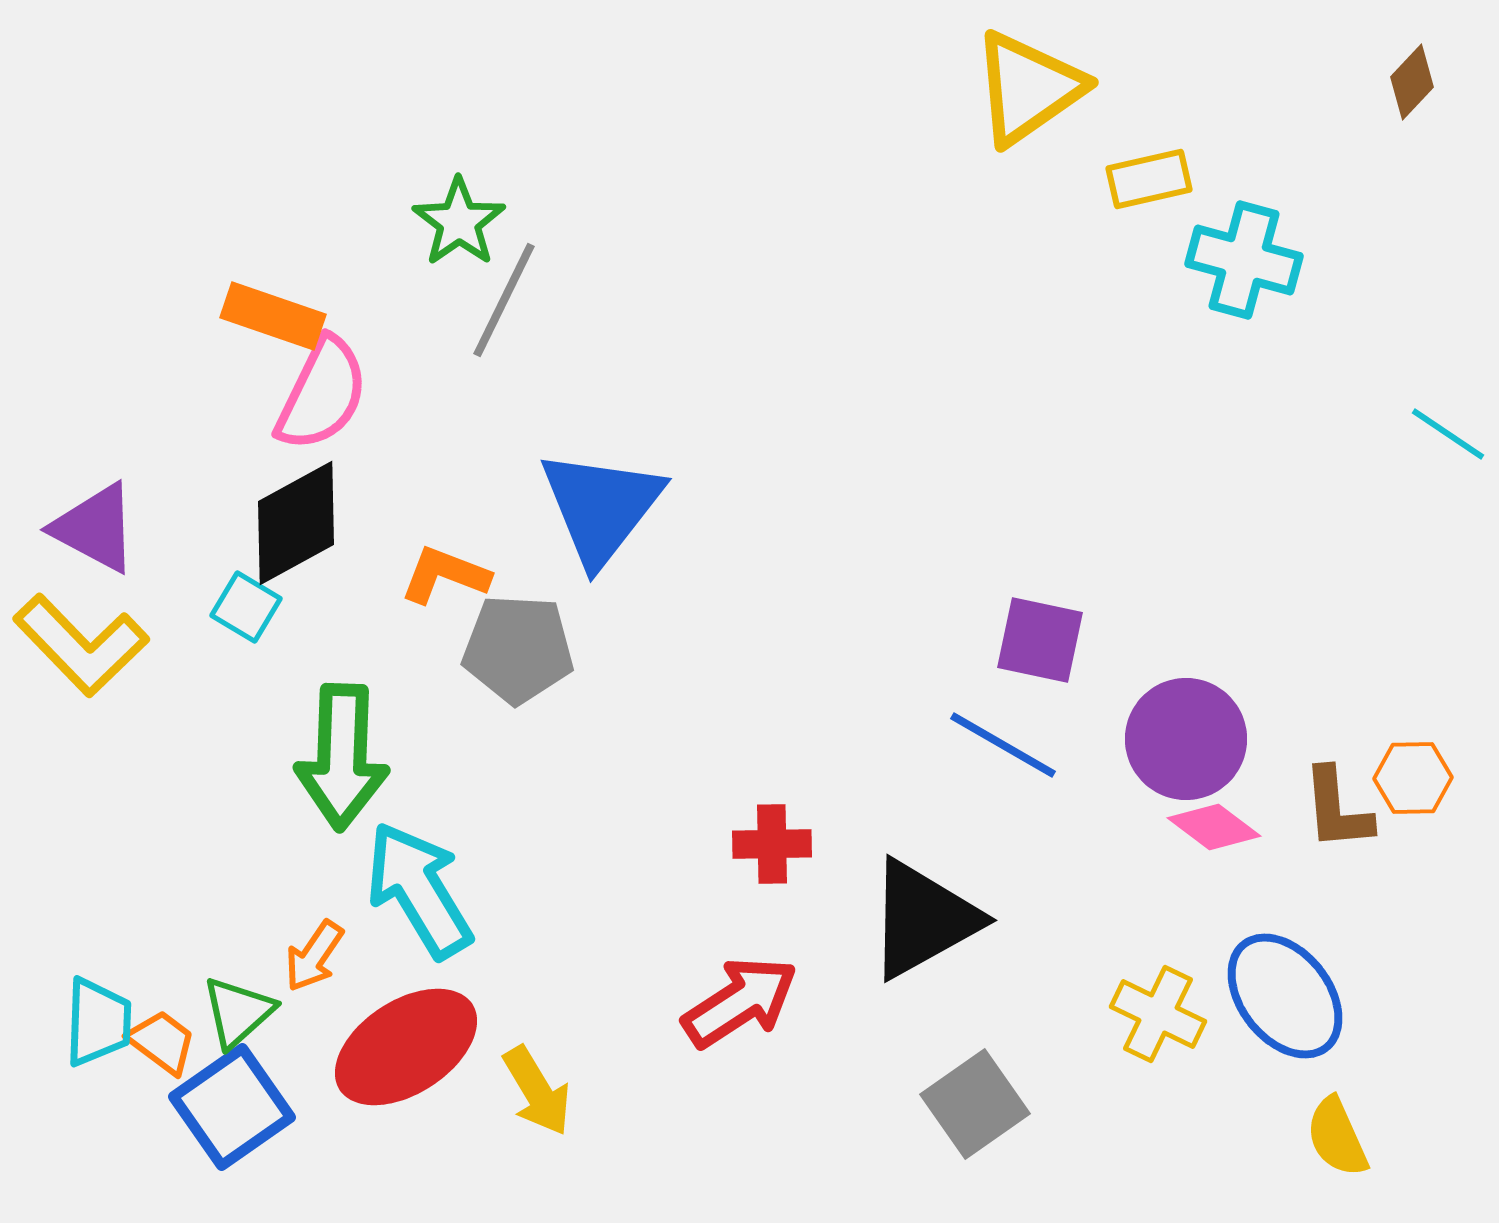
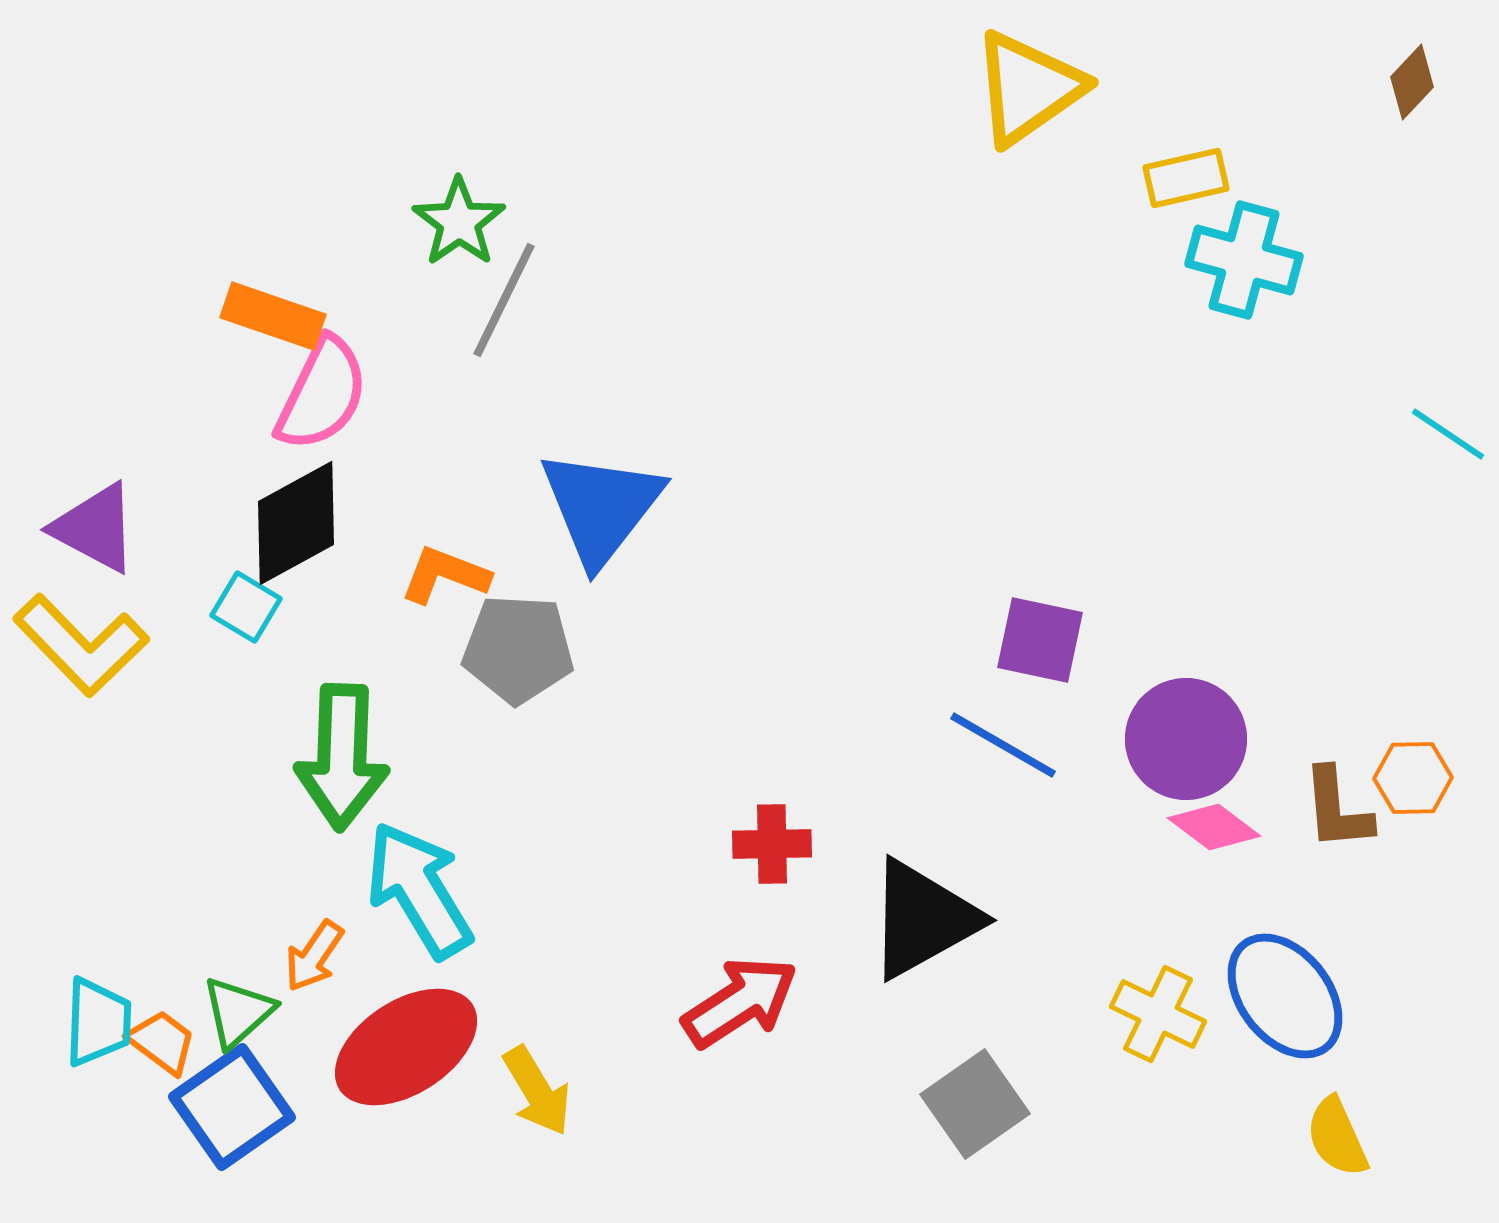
yellow rectangle: moved 37 px right, 1 px up
